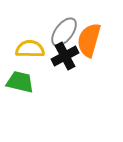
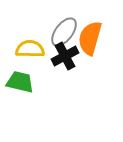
orange semicircle: moved 1 px right, 2 px up
